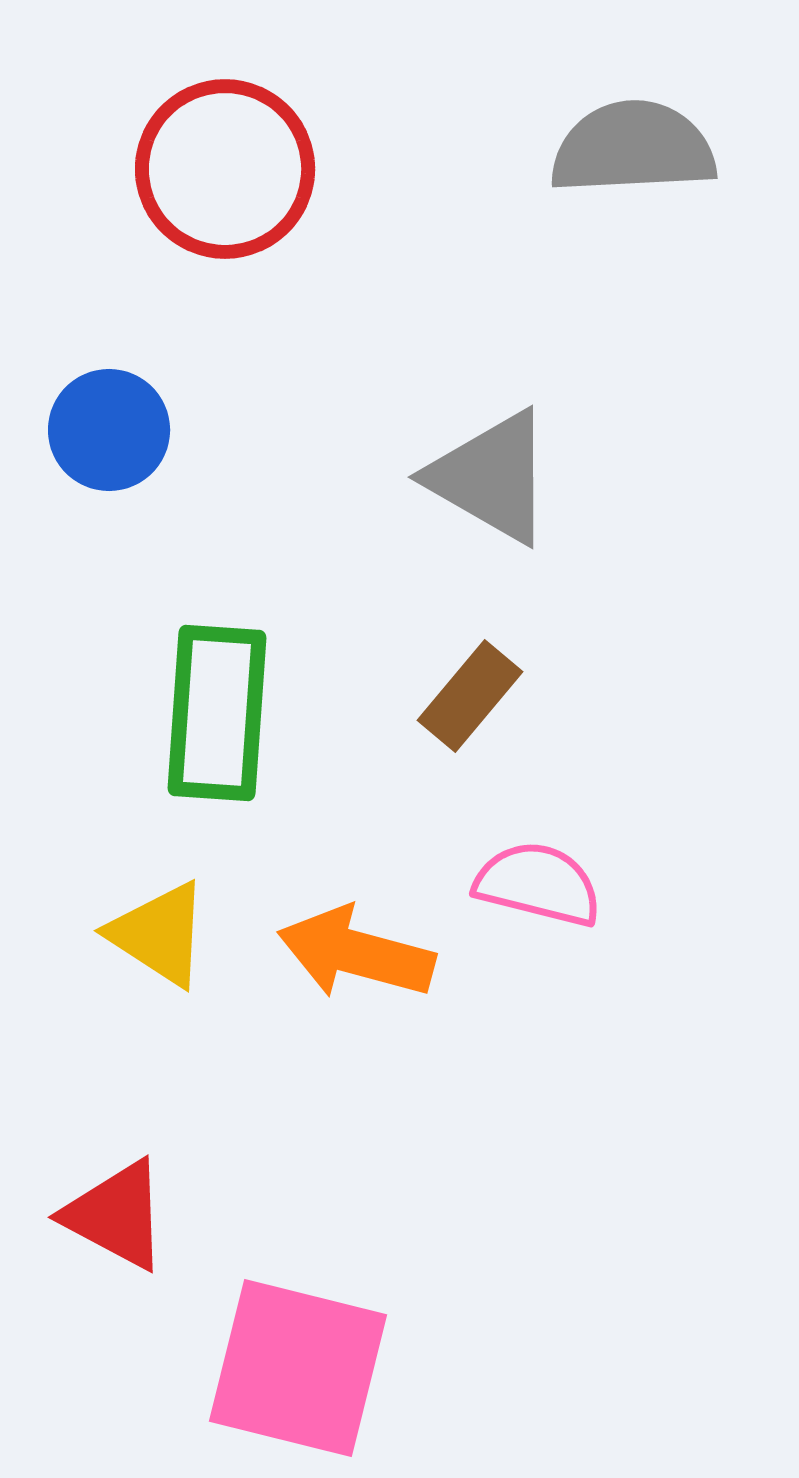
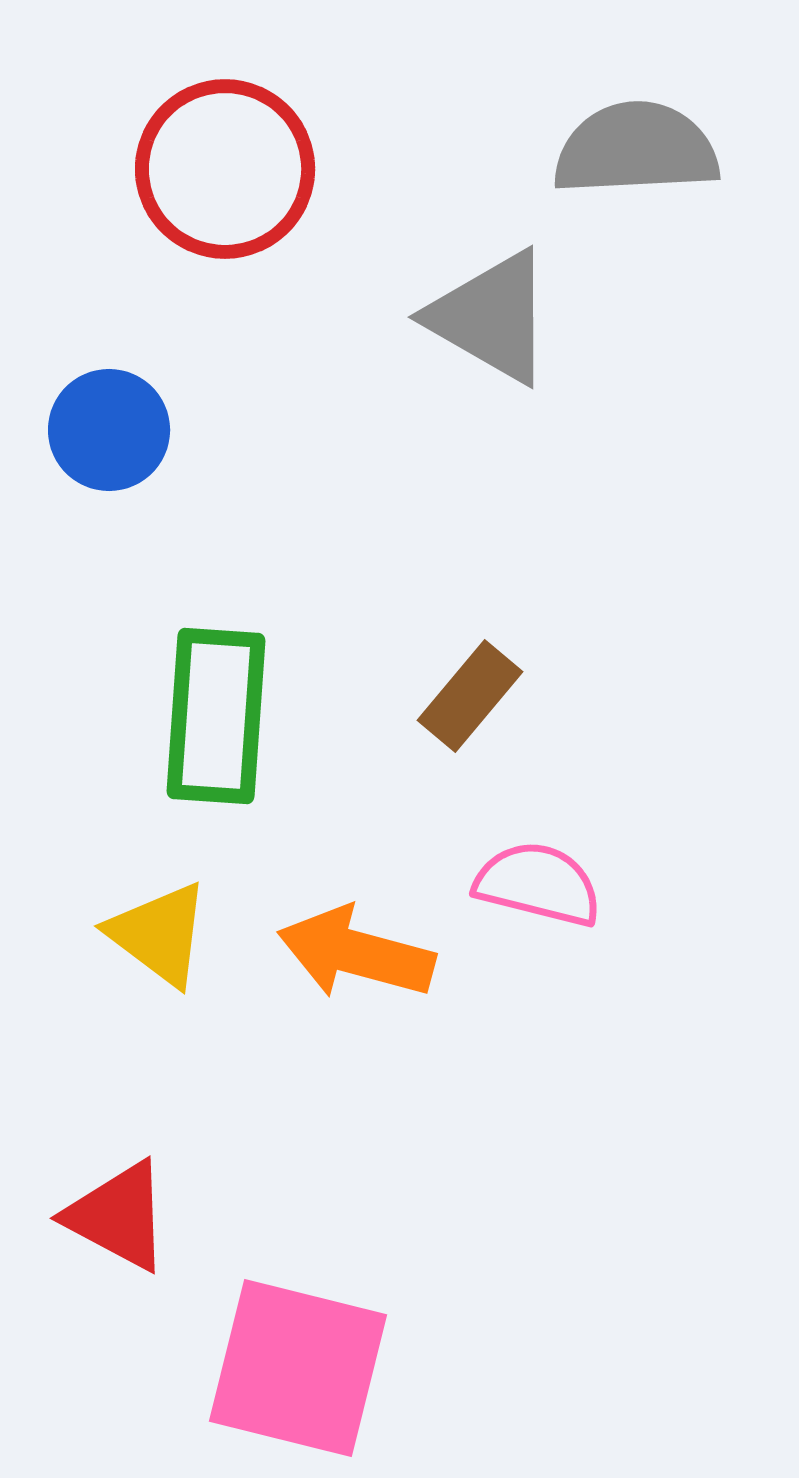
gray semicircle: moved 3 px right, 1 px down
gray triangle: moved 160 px up
green rectangle: moved 1 px left, 3 px down
yellow triangle: rotated 4 degrees clockwise
red triangle: moved 2 px right, 1 px down
